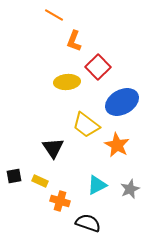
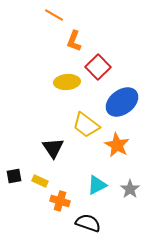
blue ellipse: rotated 8 degrees counterclockwise
gray star: rotated 12 degrees counterclockwise
